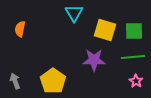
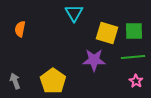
yellow square: moved 2 px right, 3 px down
